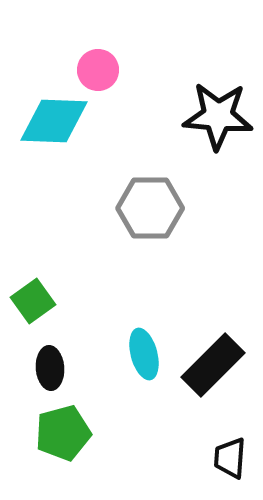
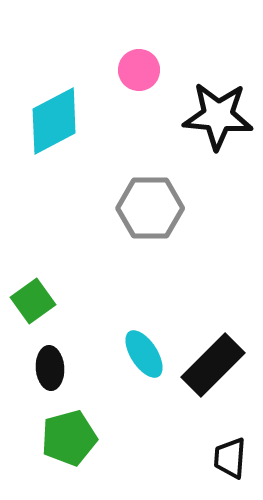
pink circle: moved 41 px right
cyan diamond: rotated 30 degrees counterclockwise
cyan ellipse: rotated 18 degrees counterclockwise
green pentagon: moved 6 px right, 5 px down
